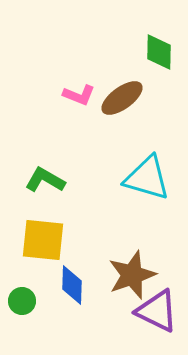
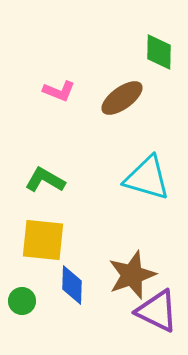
pink L-shape: moved 20 px left, 4 px up
